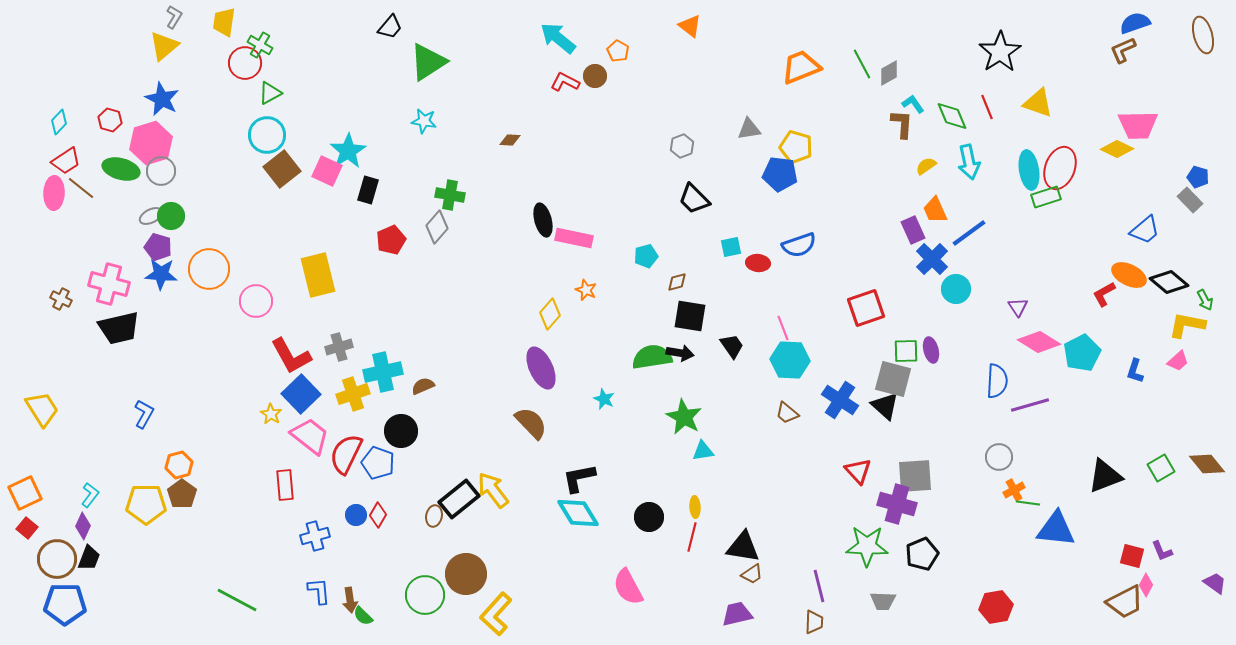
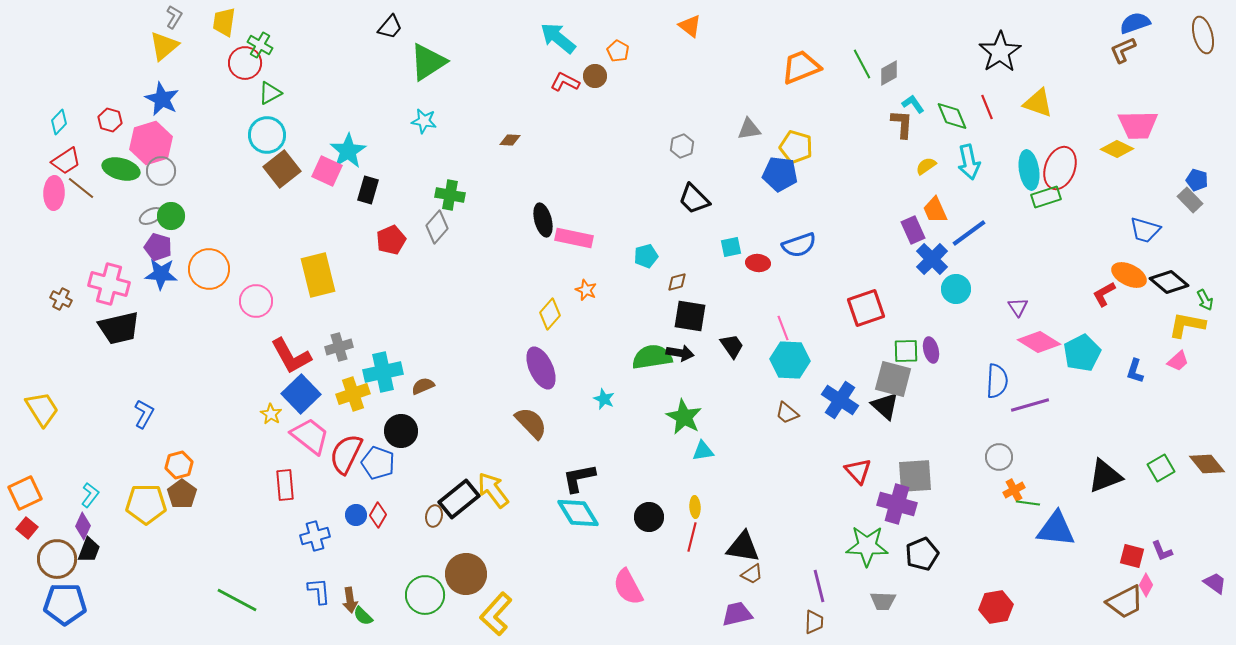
blue pentagon at (1198, 177): moved 1 px left, 3 px down
blue trapezoid at (1145, 230): rotated 56 degrees clockwise
black trapezoid at (89, 558): moved 8 px up
